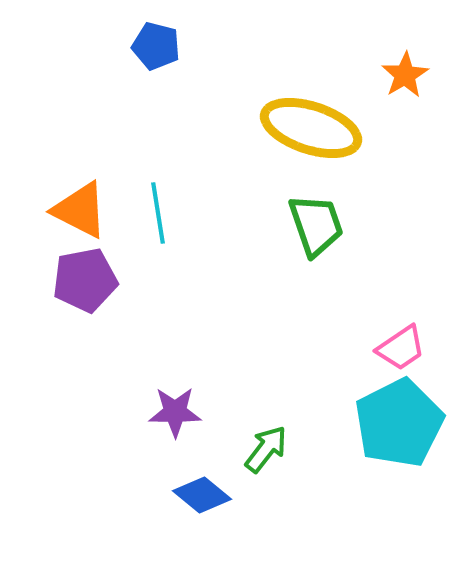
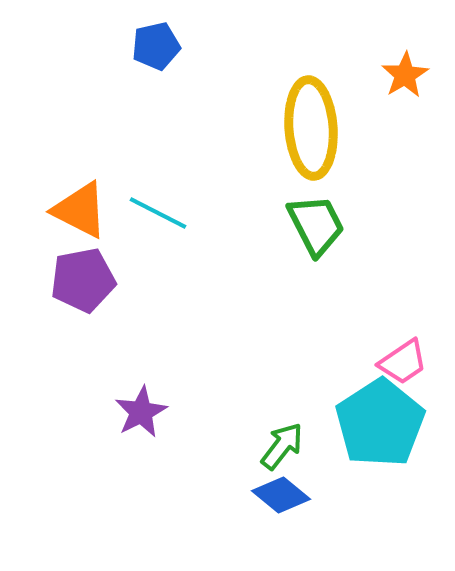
blue pentagon: rotated 27 degrees counterclockwise
yellow ellipse: rotated 68 degrees clockwise
cyan line: rotated 54 degrees counterclockwise
green trapezoid: rotated 8 degrees counterclockwise
purple pentagon: moved 2 px left
pink trapezoid: moved 2 px right, 14 px down
purple star: moved 34 px left; rotated 28 degrees counterclockwise
cyan pentagon: moved 19 px left; rotated 6 degrees counterclockwise
green arrow: moved 16 px right, 3 px up
blue diamond: moved 79 px right
